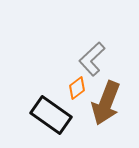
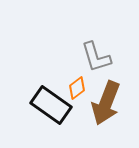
gray L-shape: moved 4 px right, 2 px up; rotated 64 degrees counterclockwise
black rectangle: moved 10 px up
